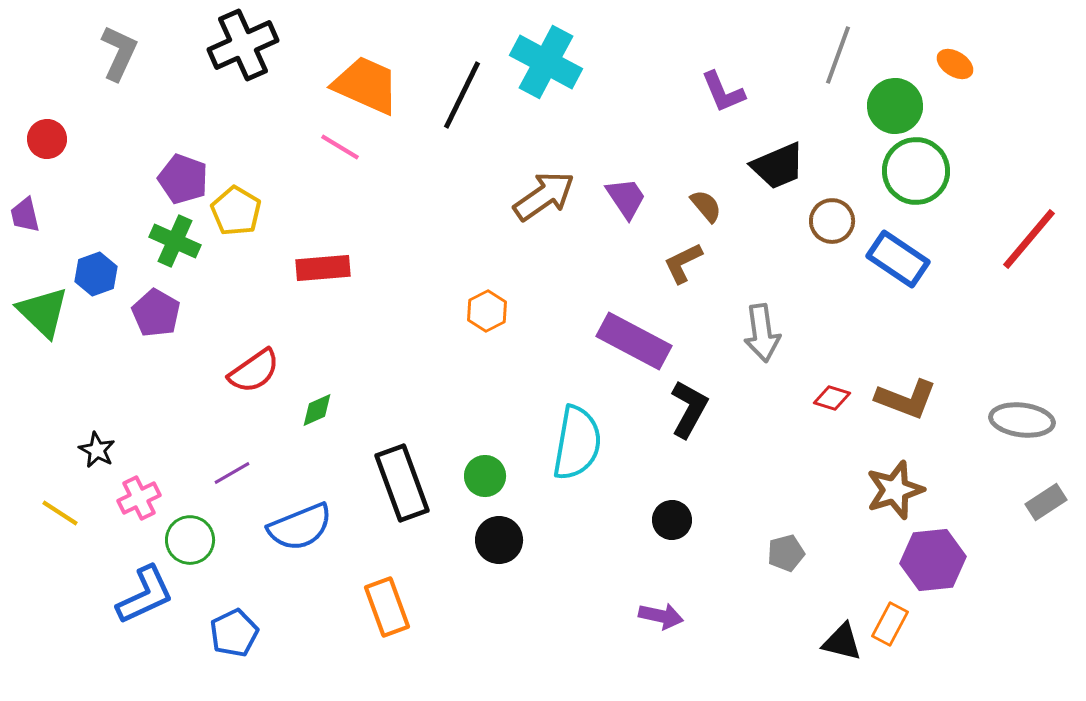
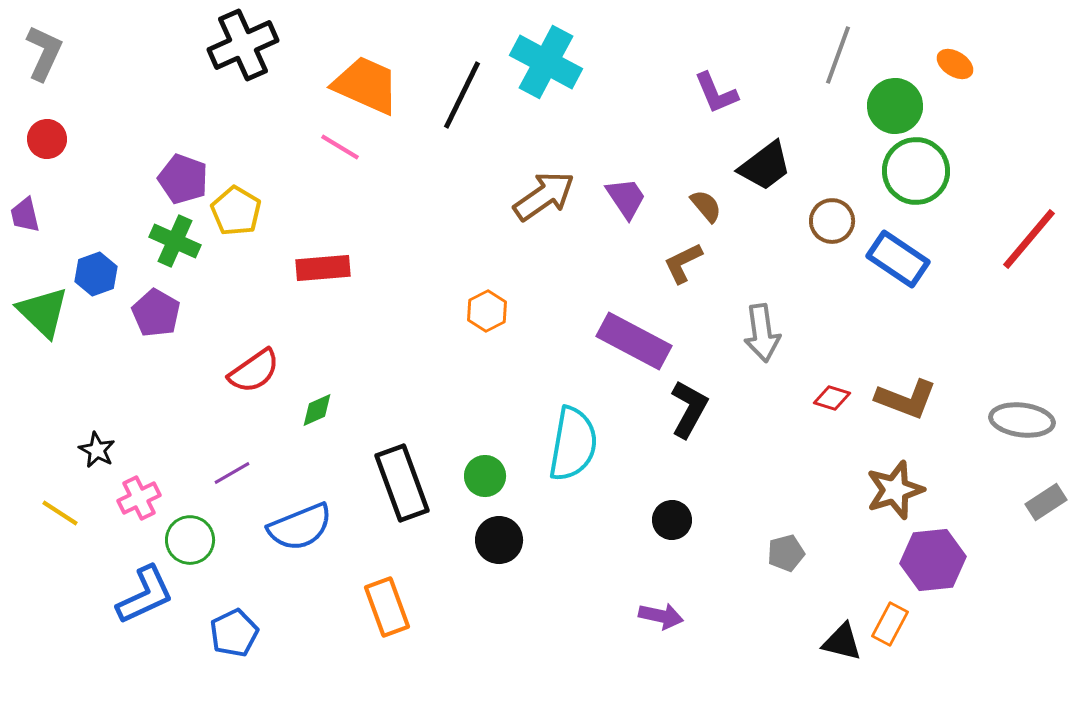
gray L-shape at (119, 53): moved 75 px left
purple L-shape at (723, 92): moved 7 px left, 1 px down
black trapezoid at (778, 166): moved 13 px left; rotated 14 degrees counterclockwise
cyan semicircle at (577, 443): moved 4 px left, 1 px down
